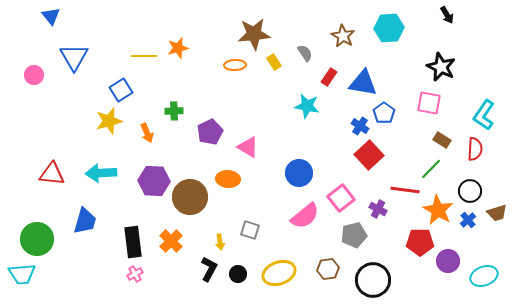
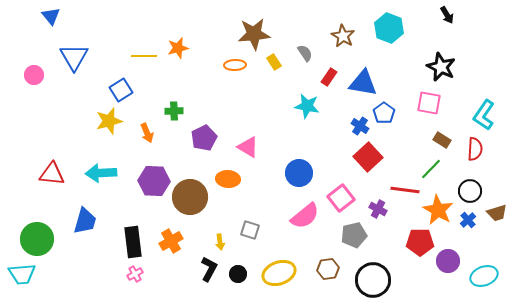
cyan hexagon at (389, 28): rotated 24 degrees clockwise
purple pentagon at (210, 132): moved 6 px left, 6 px down
red square at (369, 155): moved 1 px left, 2 px down
orange cross at (171, 241): rotated 15 degrees clockwise
